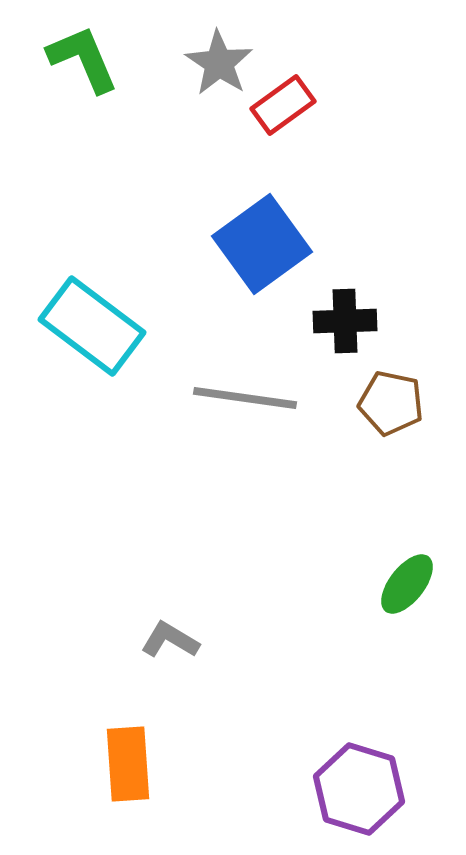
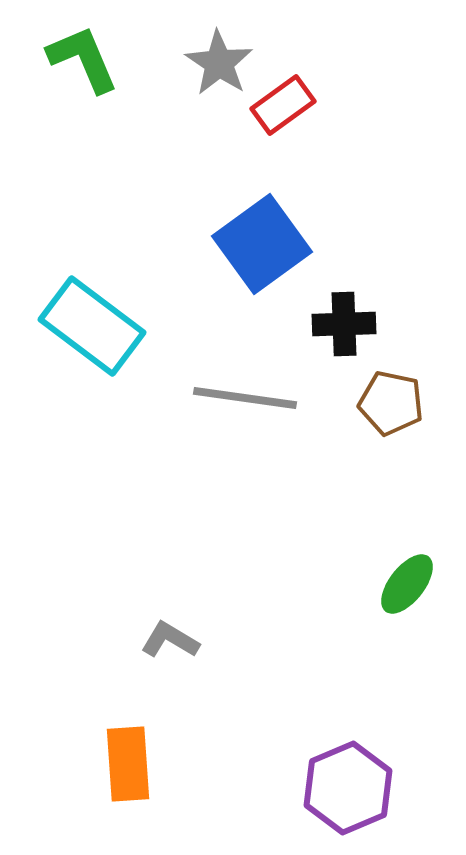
black cross: moved 1 px left, 3 px down
purple hexagon: moved 11 px left, 1 px up; rotated 20 degrees clockwise
